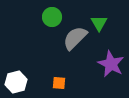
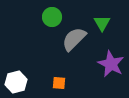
green triangle: moved 3 px right
gray semicircle: moved 1 px left, 1 px down
